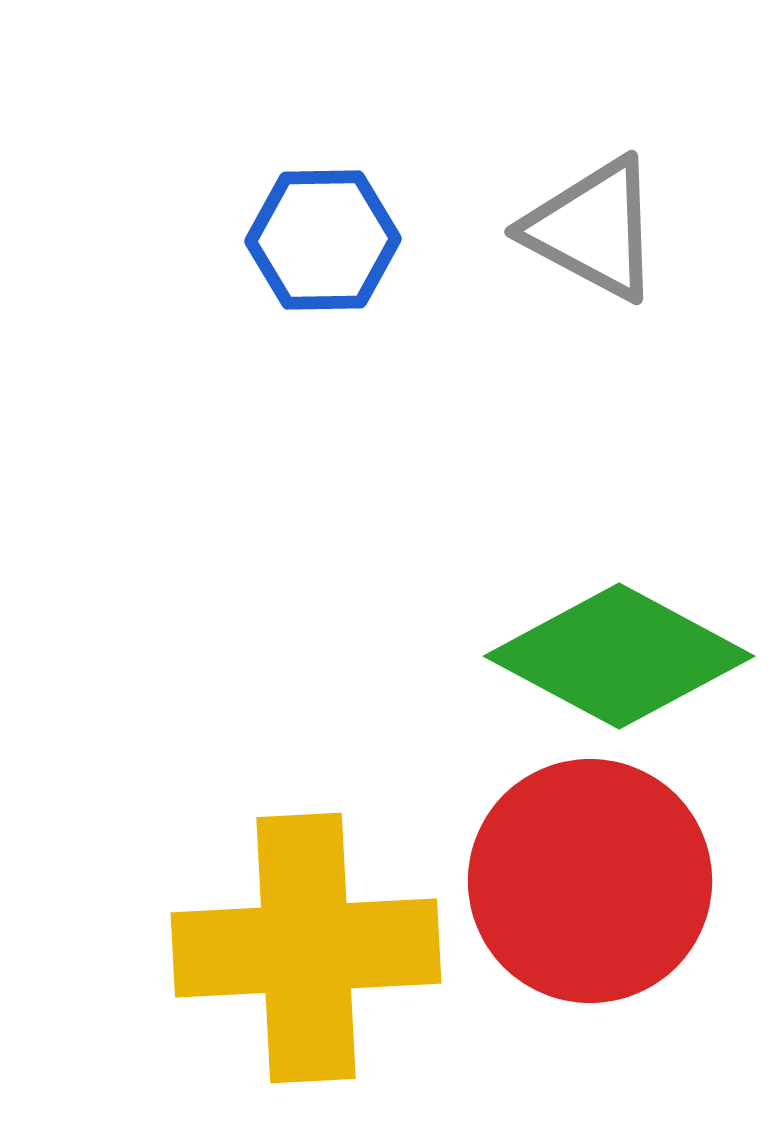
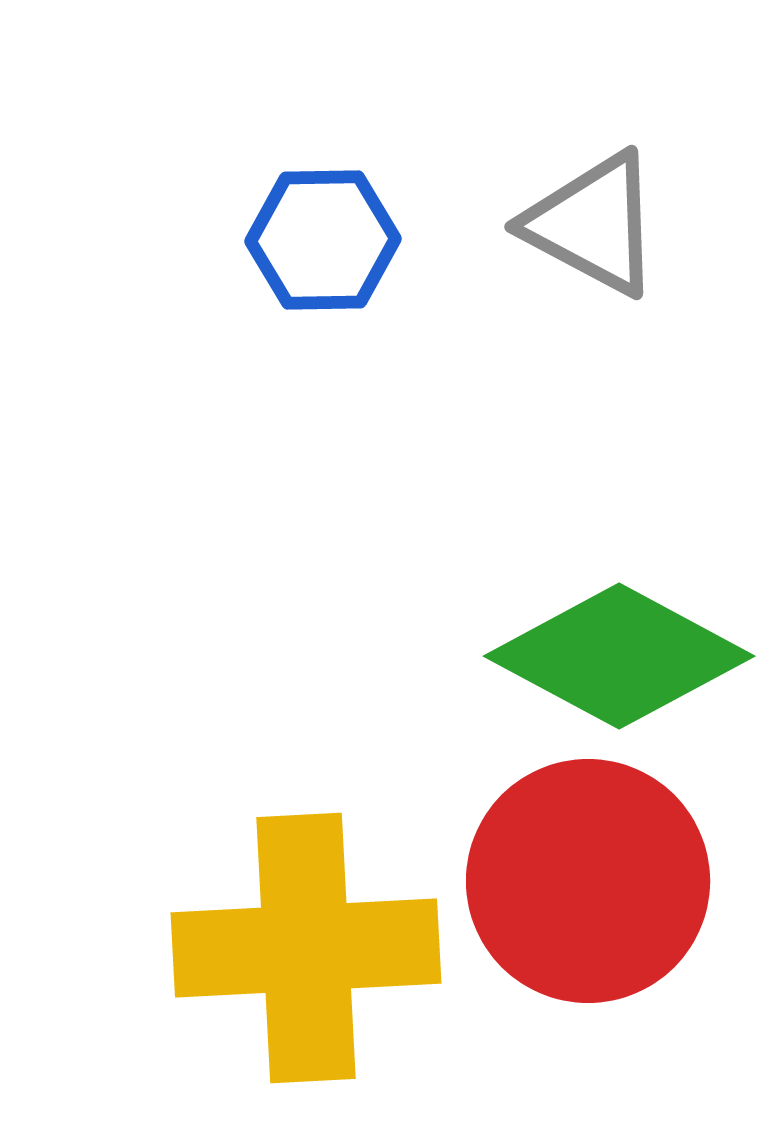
gray triangle: moved 5 px up
red circle: moved 2 px left
